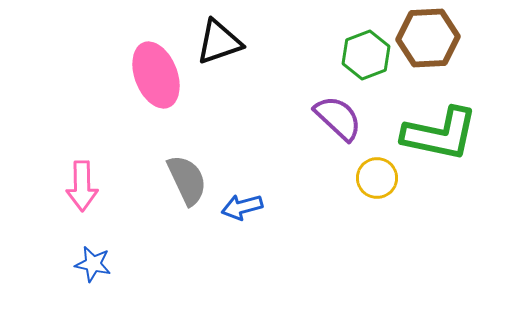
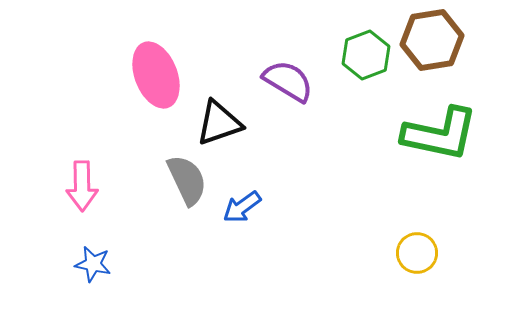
brown hexagon: moved 4 px right, 2 px down; rotated 6 degrees counterclockwise
black triangle: moved 81 px down
purple semicircle: moved 50 px left, 37 px up; rotated 12 degrees counterclockwise
yellow circle: moved 40 px right, 75 px down
blue arrow: rotated 21 degrees counterclockwise
